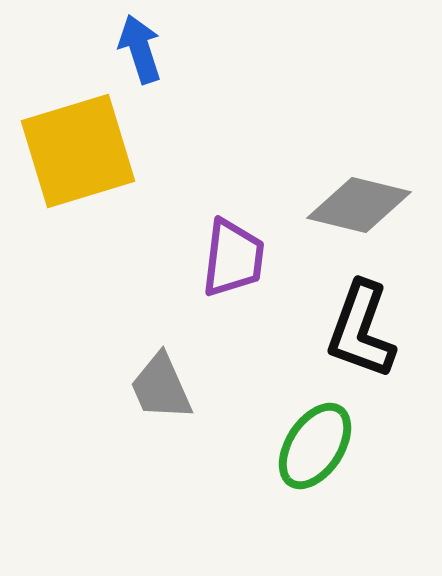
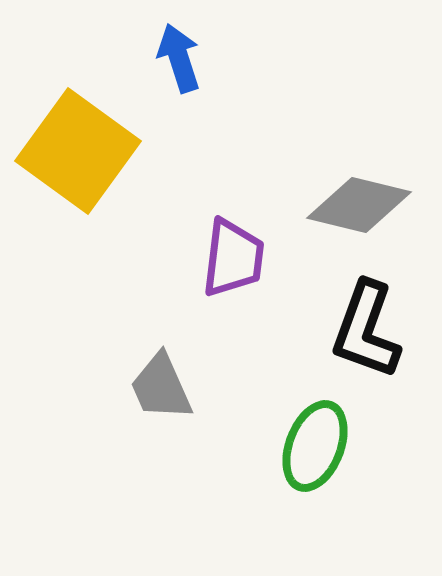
blue arrow: moved 39 px right, 9 px down
yellow square: rotated 37 degrees counterclockwise
black L-shape: moved 5 px right
green ellipse: rotated 12 degrees counterclockwise
